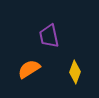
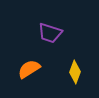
purple trapezoid: moved 1 px right, 3 px up; rotated 60 degrees counterclockwise
